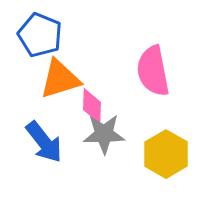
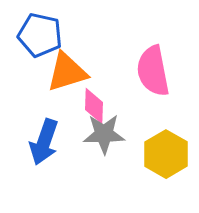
blue pentagon: rotated 9 degrees counterclockwise
orange triangle: moved 7 px right, 7 px up
pink diamond: moved 2 px right
blue arrow: rotated 57 degrees clockwise
